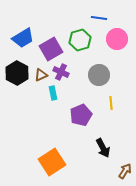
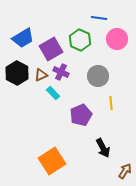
green hexagon: rotated 20 degrees counterclockwise
gray circle: moved 1 px left, 1 px down
cyan rectangle: rotated 32 degrees counterclockwise
orange square: moved 1 px up
